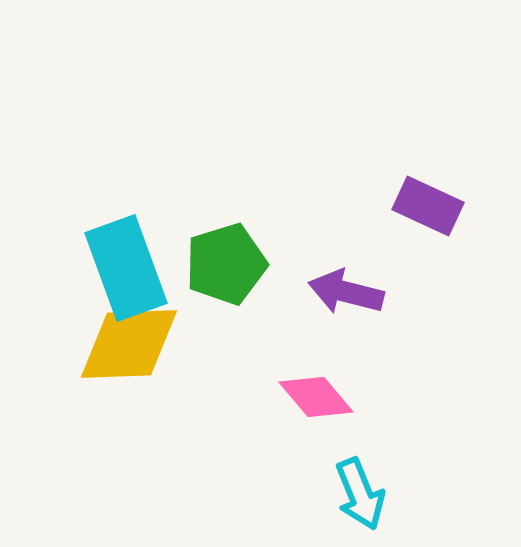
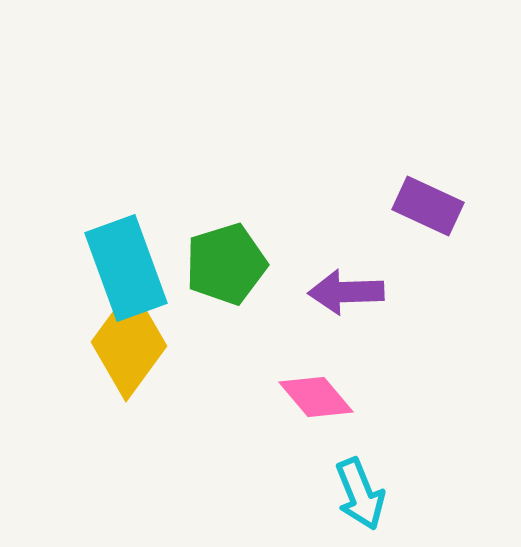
purple arrow: rotated 16 degrees counterclockwise
yellow diamond: rotated 52 degrees counterclockwise
